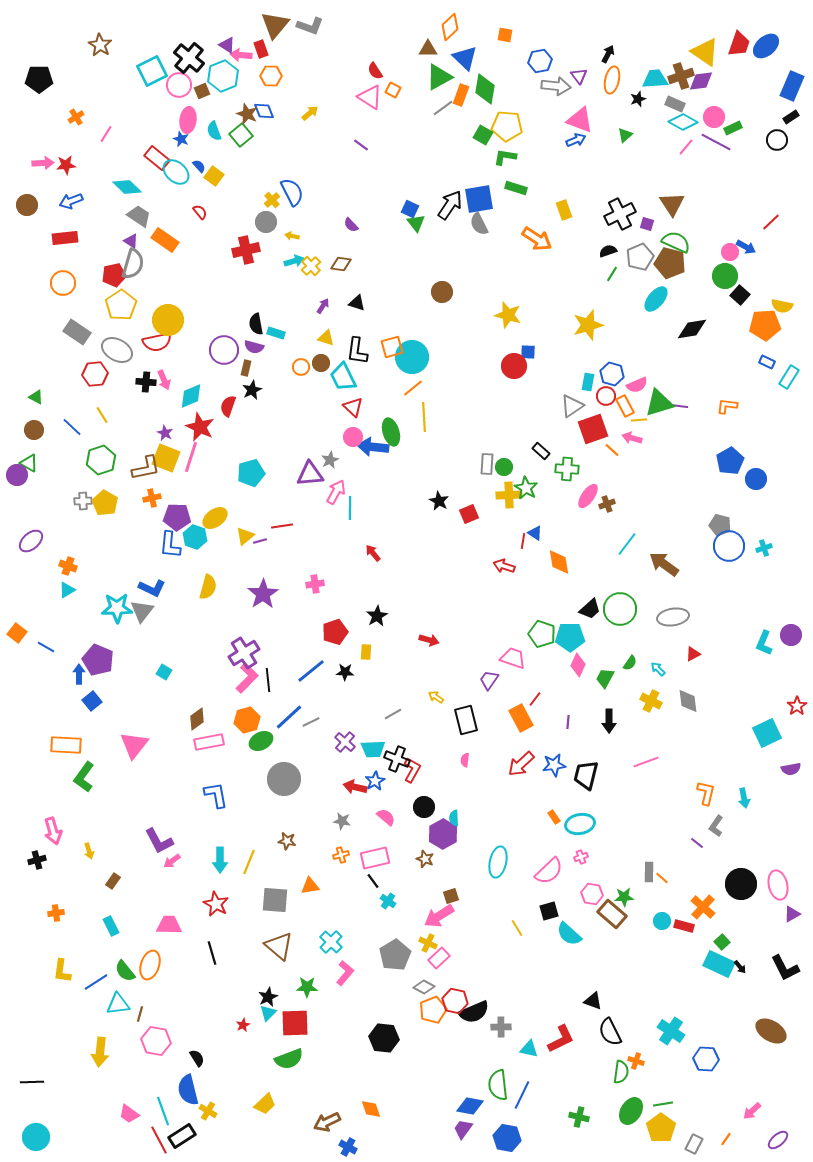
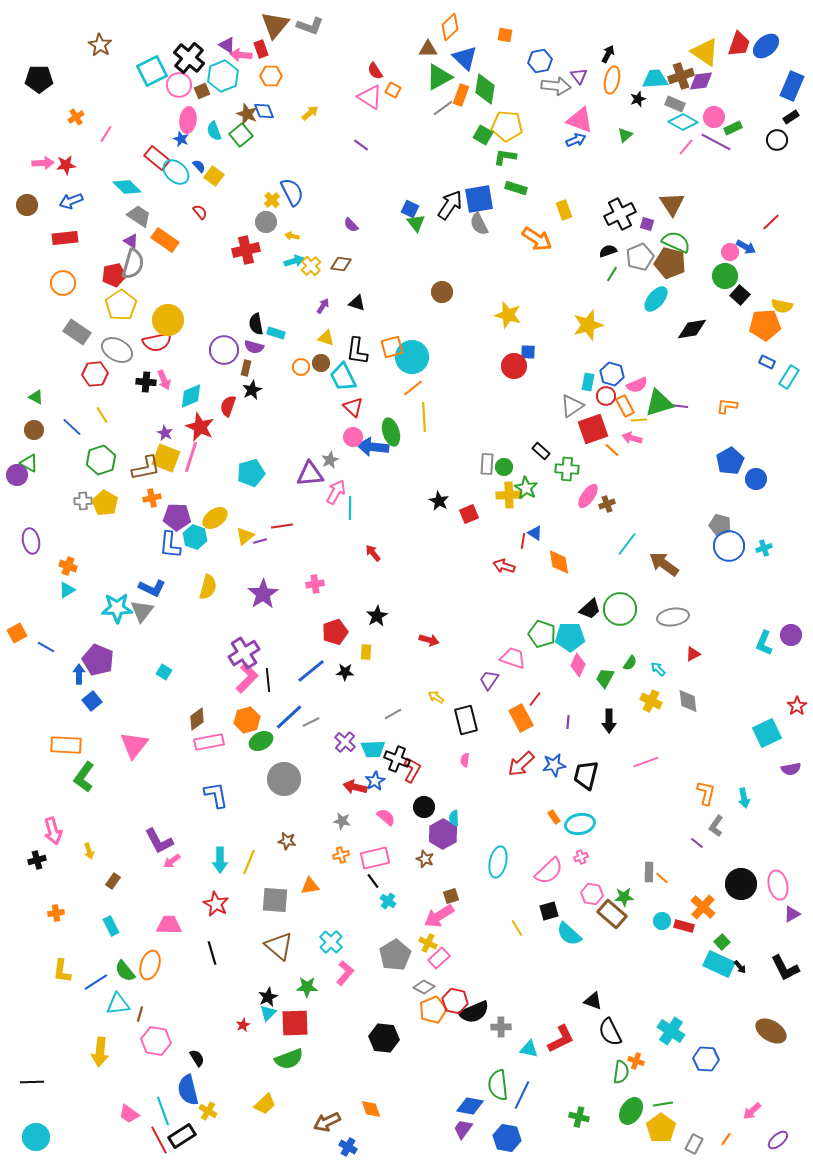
purple ellipse at (31, 541): rotated 60 degrees counterclockwise
orange square at (17, 633): rotated 24 degrees clockwise
